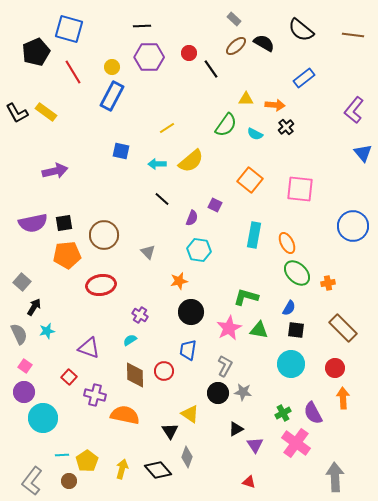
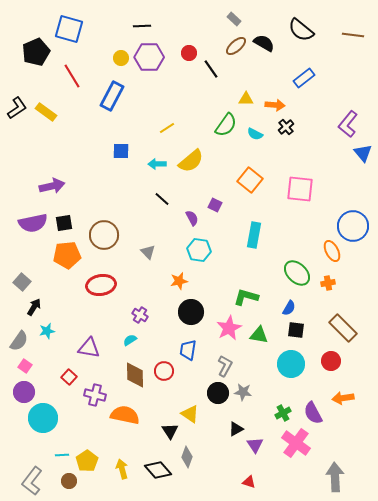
yellow circle at (112, 67): moved 9 px right, 9 px up
red line at (73, 72): moved 1 px left, 4 px down
purple L-shape at (354, 110): moved 6 px left, 14 px down
black L-shape at (17, 113): moved 5 px up; rotated 95 degrees counterclockwise
blue square at (121, 151): rotated 12 degrees counterclockwise
purple arrow at (55, 171): moved 3 px left, 15 px down
purple semicircle at (192, 218): rotated 49 degrees counterclockwise
orange ellipse at (287, 243): moved 45 px right, 8 px down
green triangle at (259, 330): moved 5 px down
gray semicircle at (19, 334): moved 7 px down; rotated 60 degrees clockwise
purple triangle at (89, 348): rotated 10 degrees counterclockwise
red circle at (335, 368): moved 4 px left, 7 px up
orange arrow at (343, 398): rotated 95 degrees counterclockwise
yellow arrow at (122, 469): rotated 30 degrees counterclockwise
